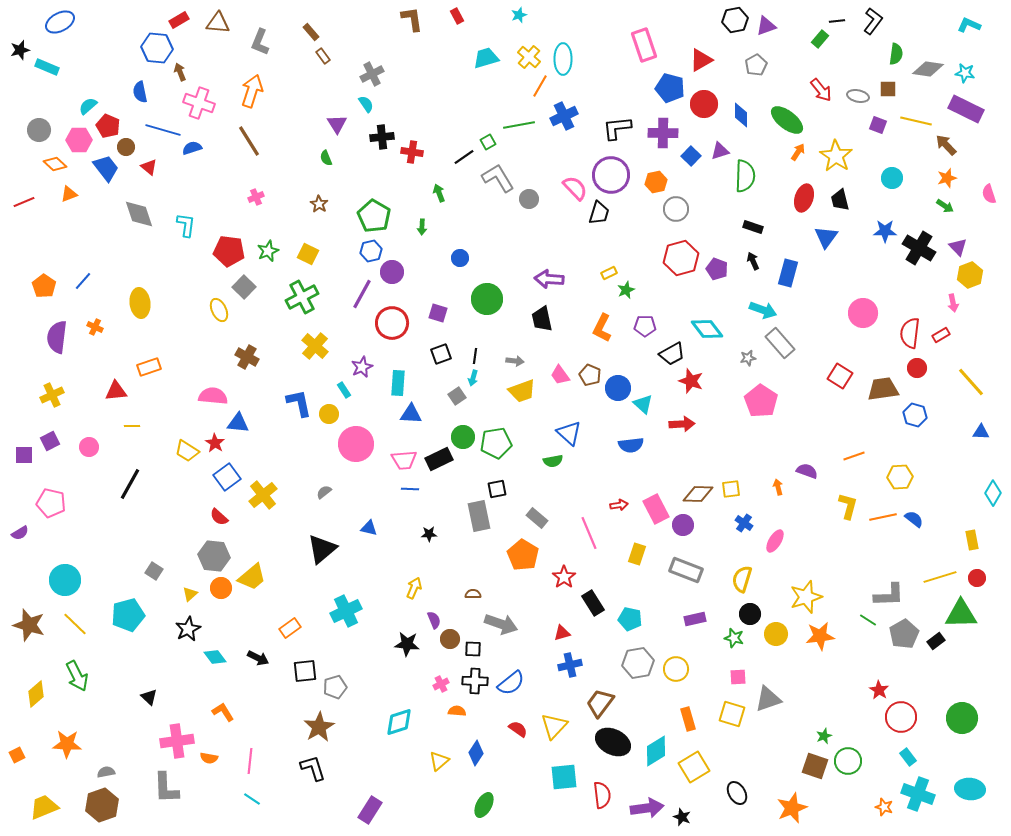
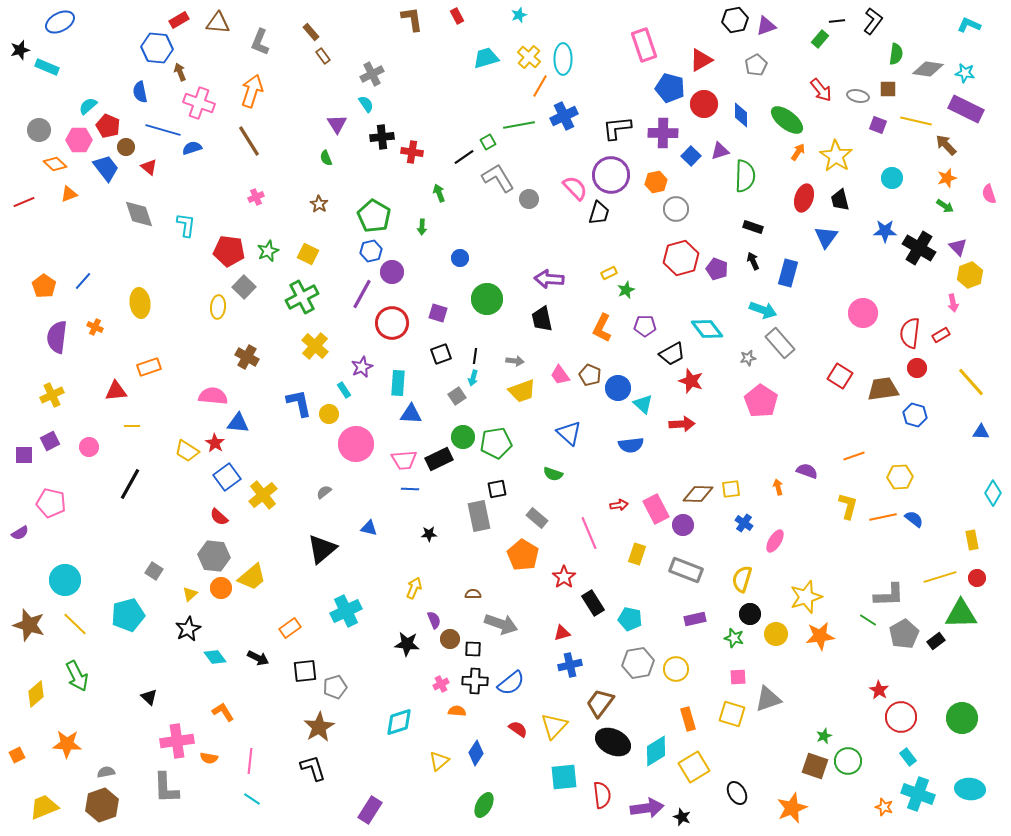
yellow ellipse at (219, 310): moved 1 px left, 3 px up; rotated 30 degrees clockwise
green semicircle at (553, 461): moved 13 px down; rotated 30 degrees clockwise
